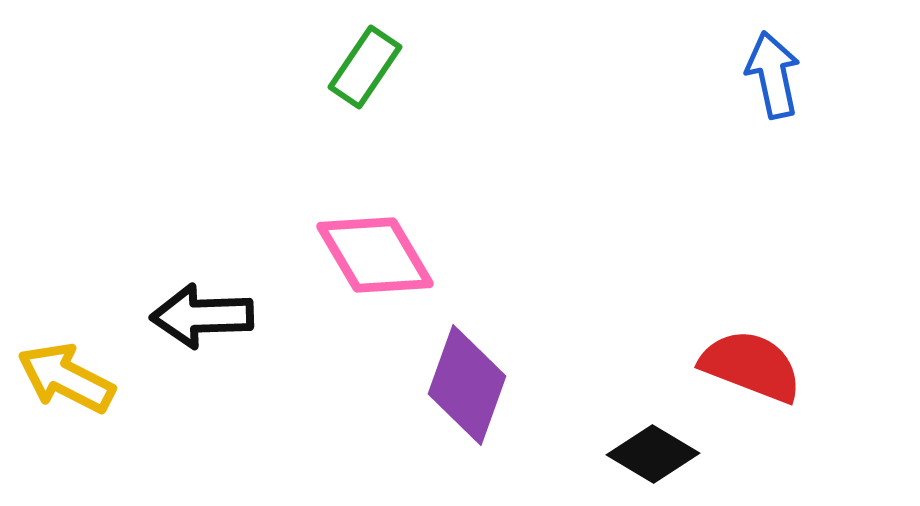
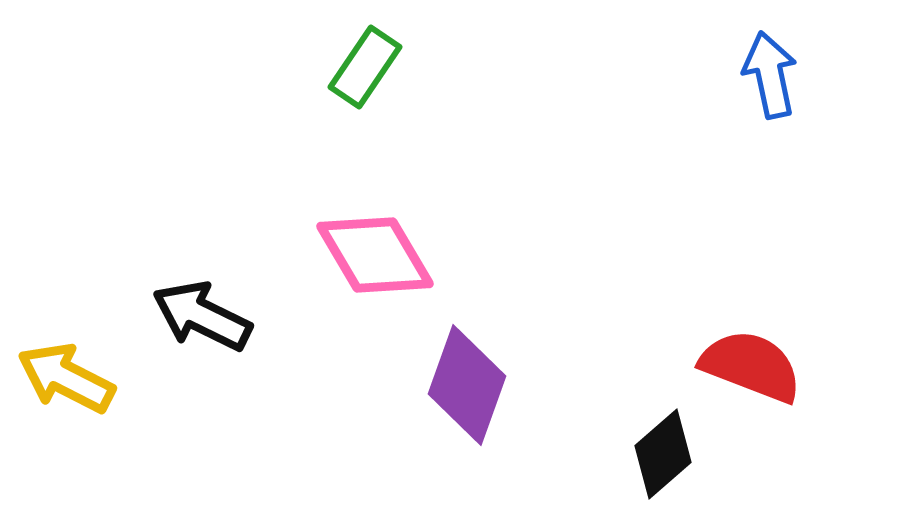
blue arrow: moved 3 px left
black arrow: rotated 28 degrees clockwise
black diamond: moved 10 px right; rotated 72 degrees counterclockwise
